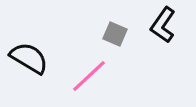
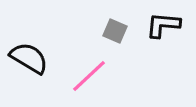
black L-shape: rotated 60 degrees clockwise
gray square: moved 3 px up
